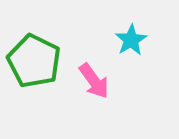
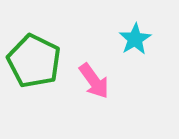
cyan star: moved 4 px right, 1 px up
